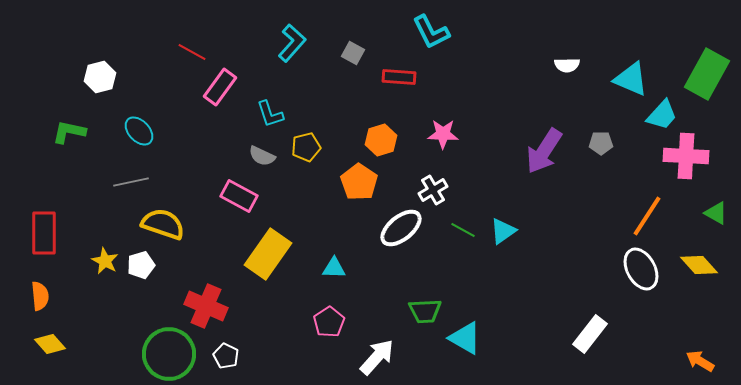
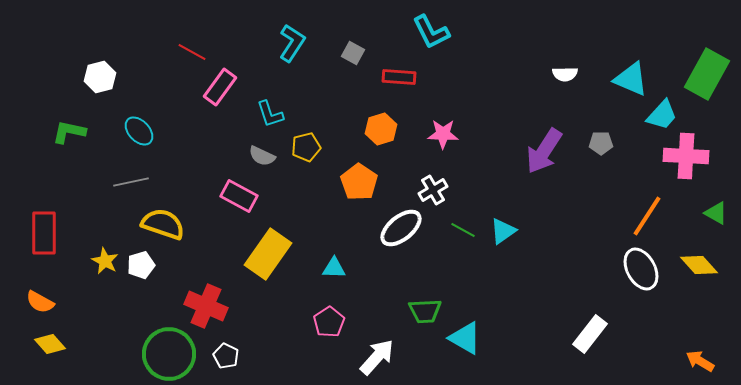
cyan L-shape at (292, 43): rotated 9 degrees counterclockwise
white semicircle at (567, 65): moved 2 px left, 9 px down
orange hexagon at (381, 140): moved 11 px up
orange semicircle at (40, 296): moved 6 px down; rotated 124 degrees clockwise
